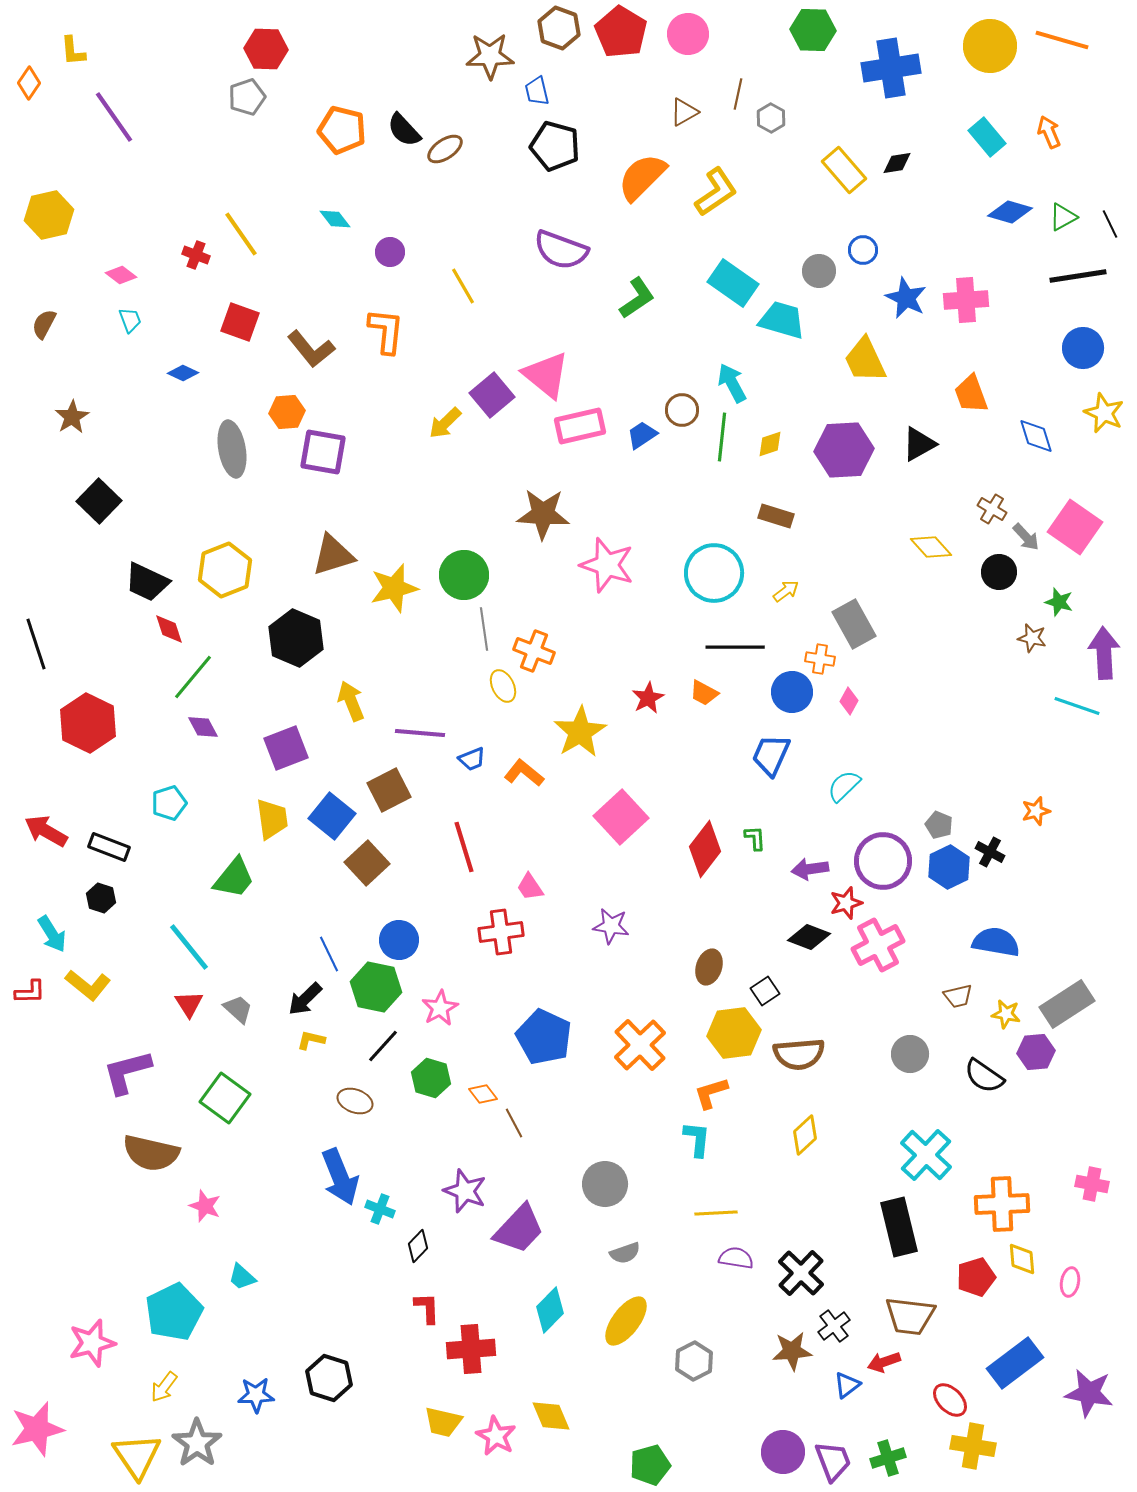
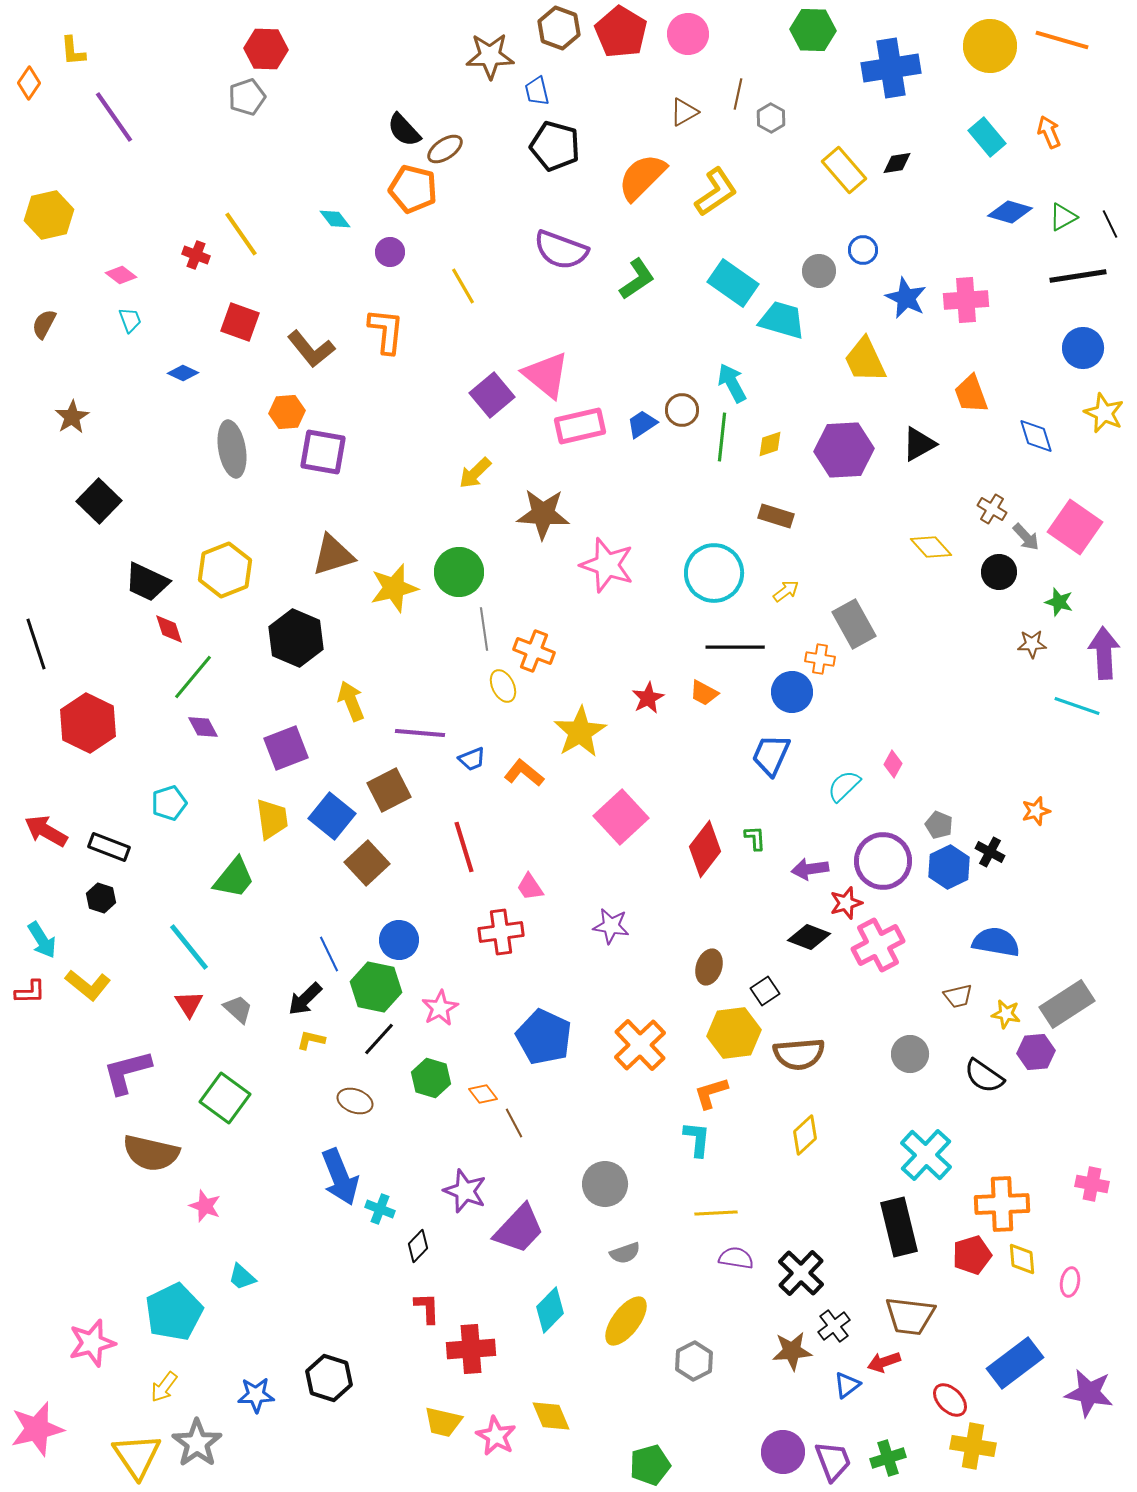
orange pentagon at (342, 130): moved 71 px right, 59 px down
green L-shape at (637, 298): moved 19 px up
yellow arrow at (445, 423): moved 30 px right, 50 px down
blue trapezoid at (642, 435): moved 11 px up
green circle at (464, 575): moved 5 px left, 3 px up
brown star at (1032, 638): moved 6 px down; rotated 16 degrees counterclockwise
pink diamond at (849, 701): moved 44 px right, 63 px down
cyan arrow at (52, 934): moved 10 px left, 6 px down
black line at (383, 1046): moved 4 px left, 7 px up
red pentagon at (976, 1277): moved 4 px left, 22 px up
